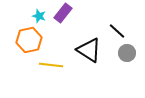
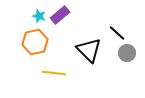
purple rectangle: moved 3 px left, 2 px down; rotated 12 degrees clockwise
black line: moved 2 px down
orange hexagon: moved 6 px right, 2 px down
black triangle: rotated 12 degrees clockwise
yellow line: moved 3 px right, 8 px down
